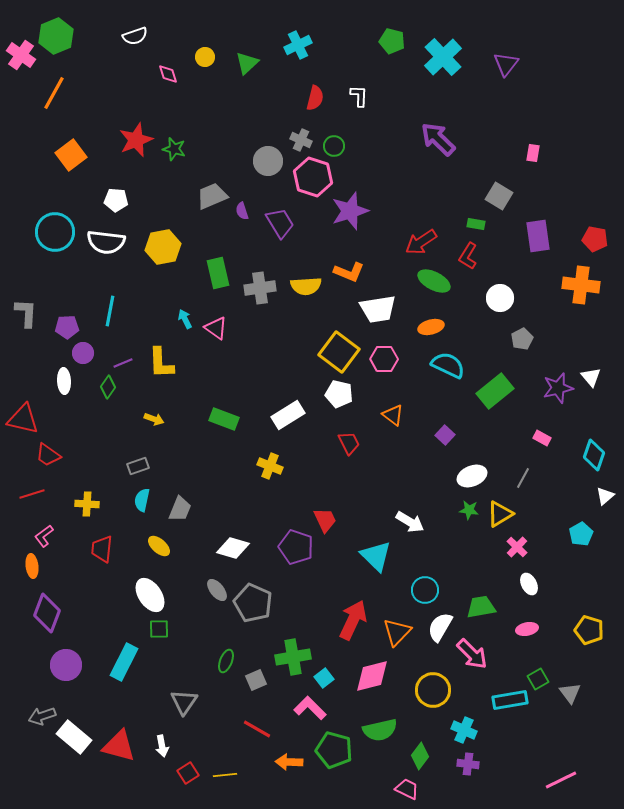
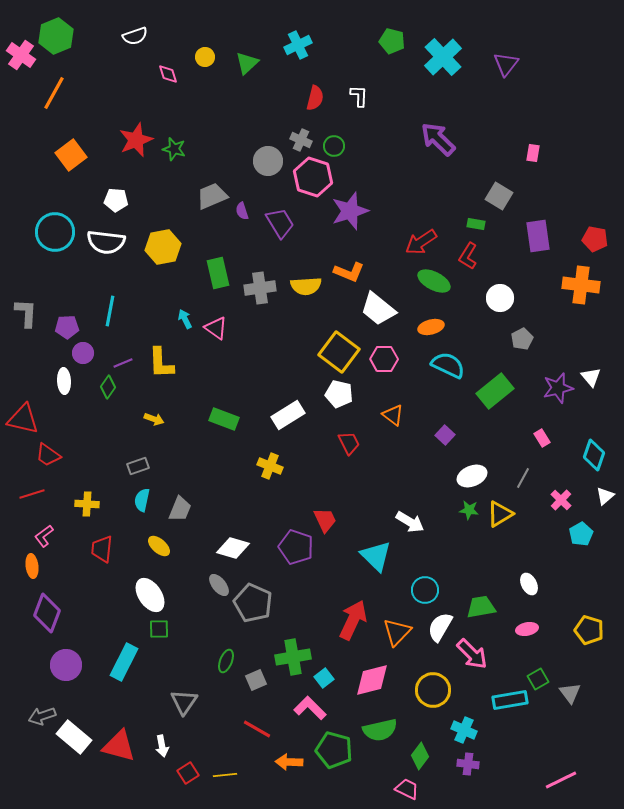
white trapezoid at (378, 309): rotated 48 degrees clockwise
pink rectangle at (542, 438): rotated 30 degrees clockwise
pink cross at (517, 547): moved 44 px right, 47 px up
gray ellipse at (217, 590): moved 2 px right, 5 px up
pink diamond at (372, 676): moved 4 px down
